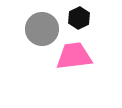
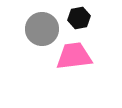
black hexagon: rotated 15 degrees clockwise
